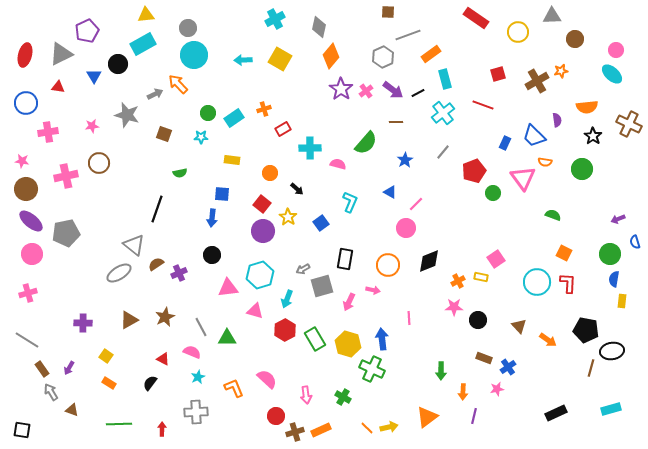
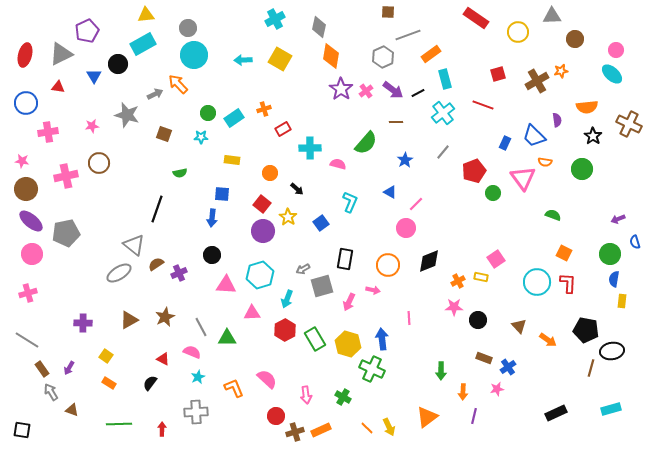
orange diamond at (331, 56): rotated 30 degrees counterclockwise
pink triangle at (228, 288): moved 2 px left, 3 px up; rotated 10 degrees clockwise
pink triangle at (255, 311): moved 3 px left, 2 px down; rotated 18 degrees counterclockwise
yellow arrow at (389, 427): rotated 78 degrees clockwise
